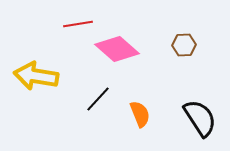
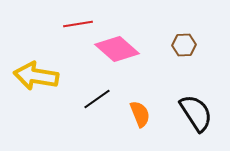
black line: moved 1 px left; rotated 12 degrees clockwise
black semicircle: moved 4 px left, 5 px up
